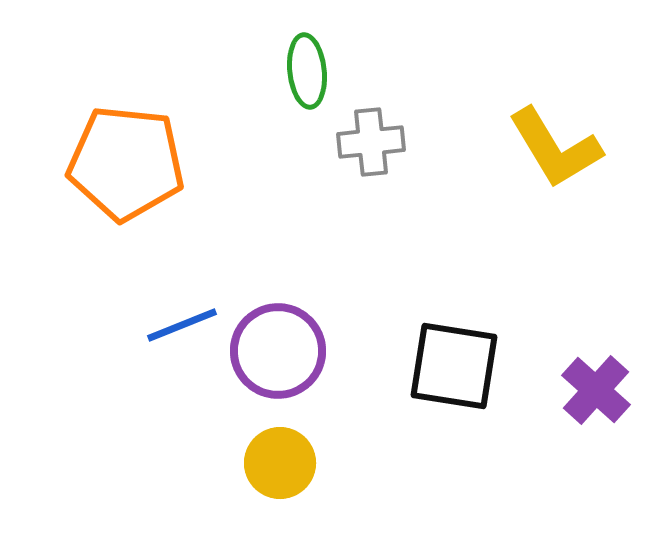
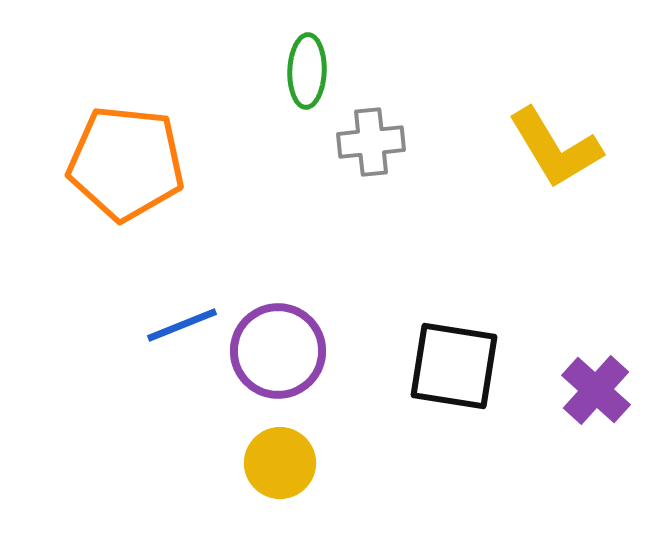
green ellipse: rotated 8 degrees clockwise
